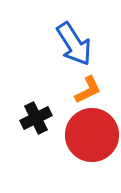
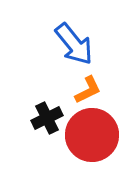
blue arrow: rotated 6 degrees counterclockwise
black cross: moved 11 px right
